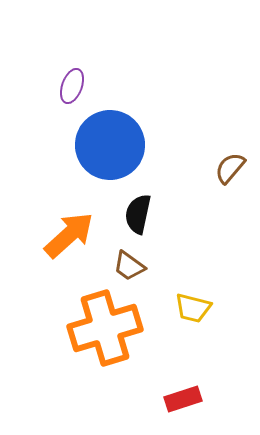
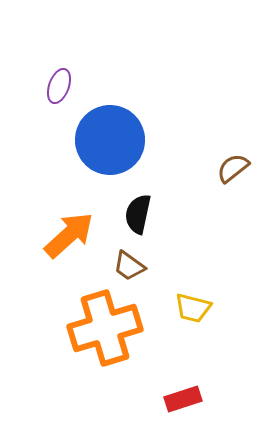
purple ellipse: moved 13 px left
blue circle: moved 5 px up
brown semicircle: moved 3 px right; rotated 12 degrees clockwise
